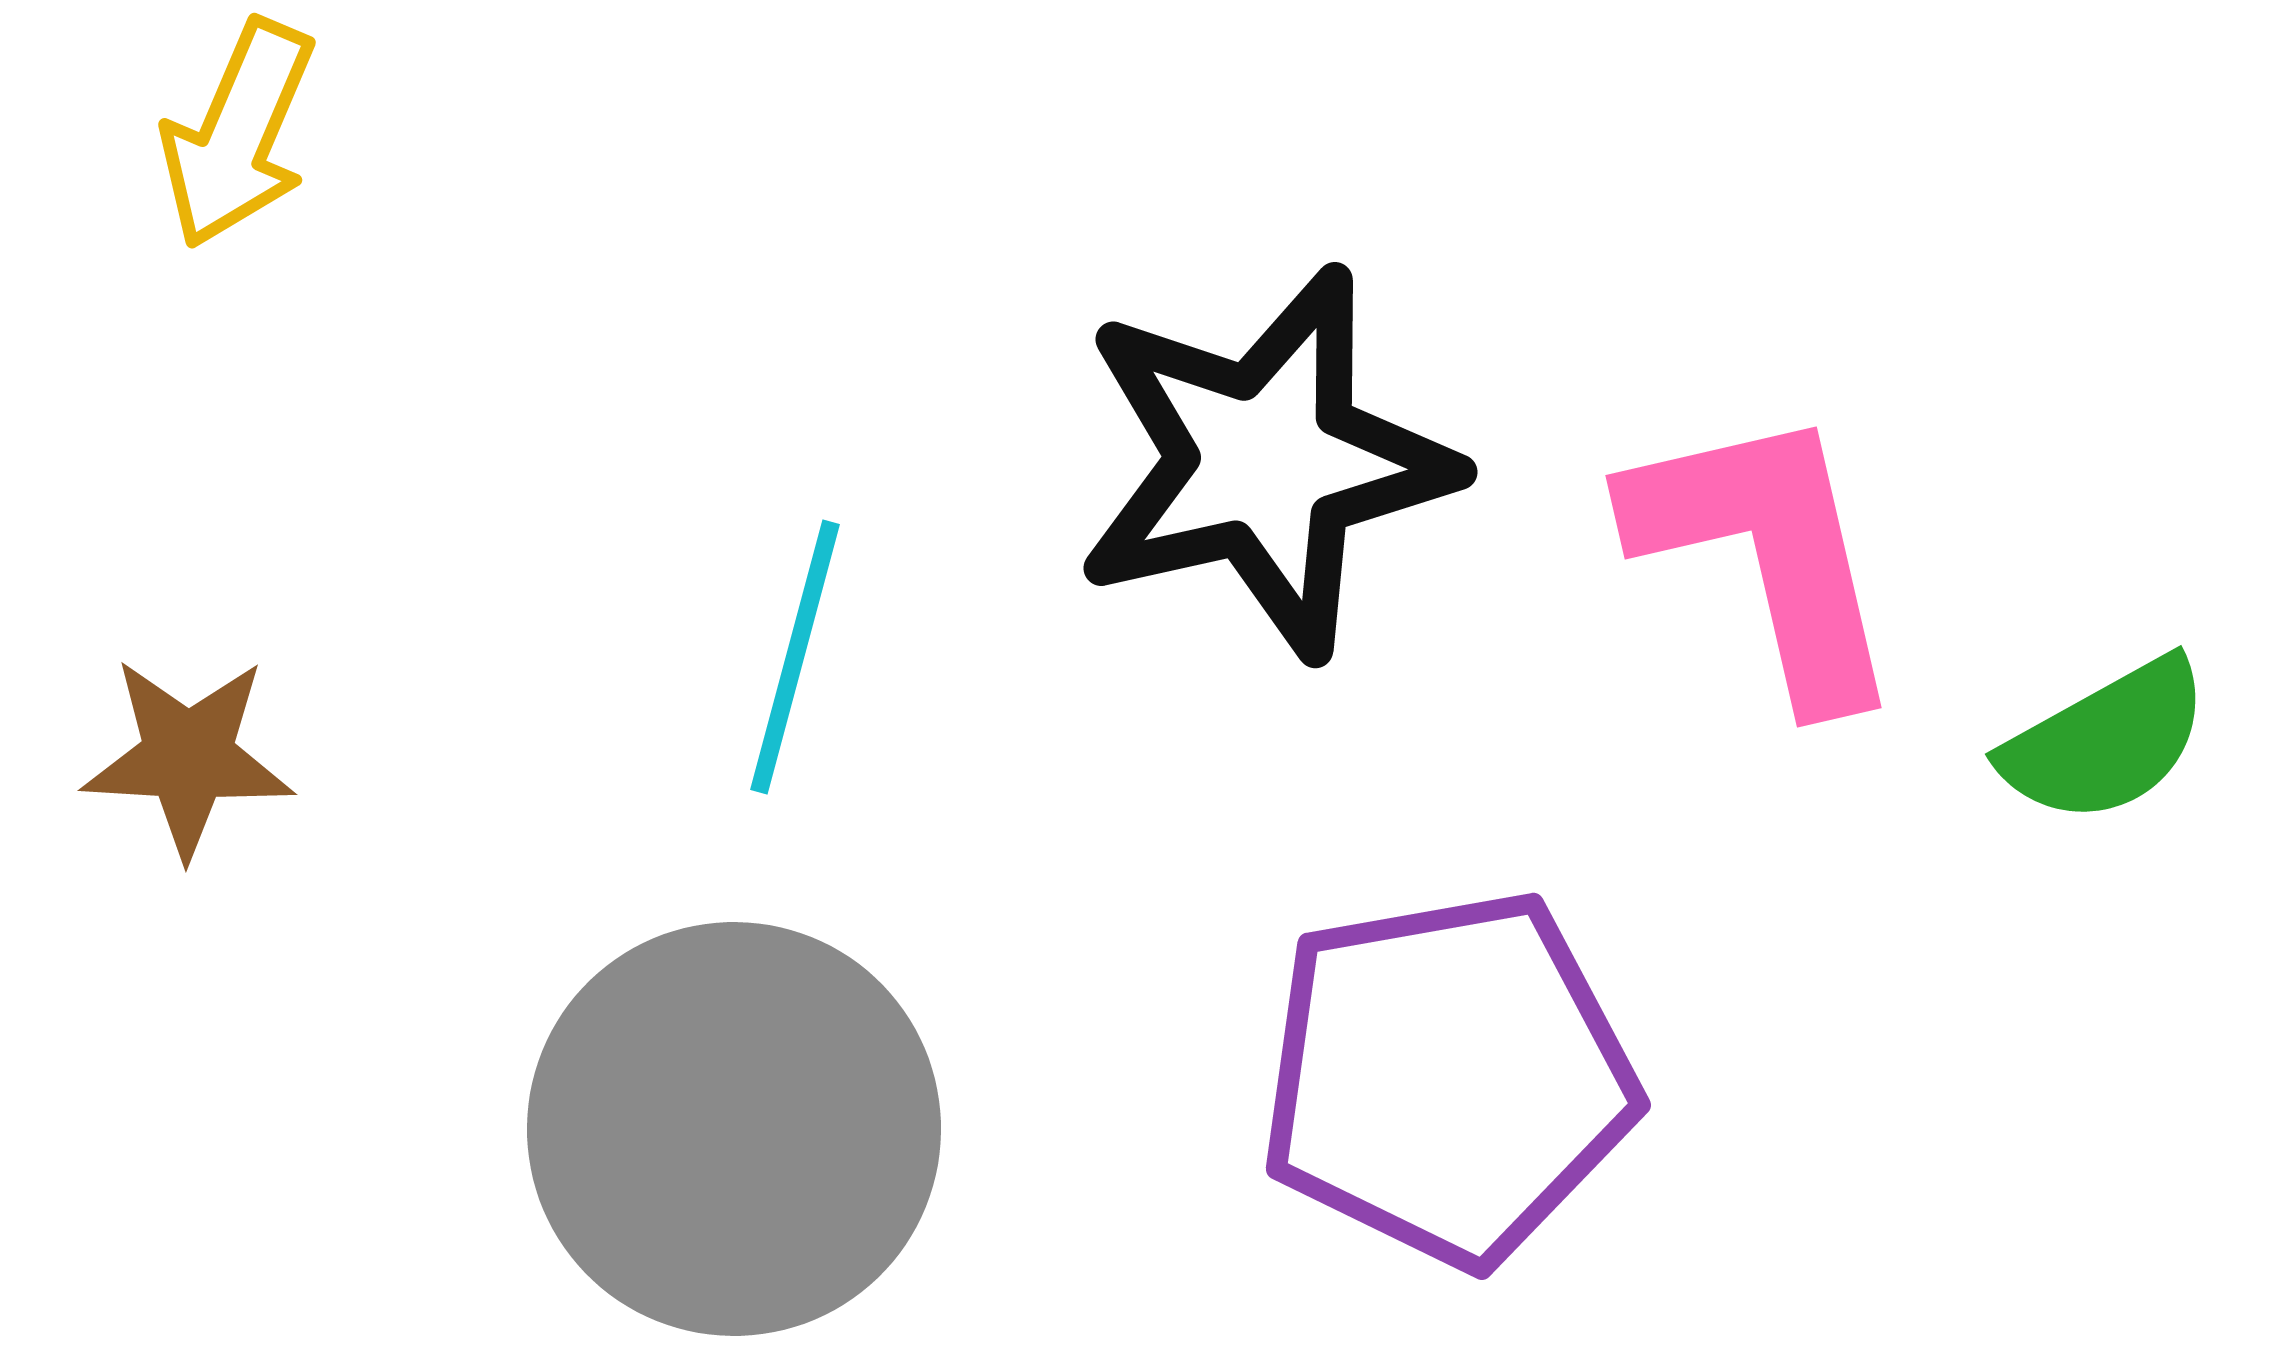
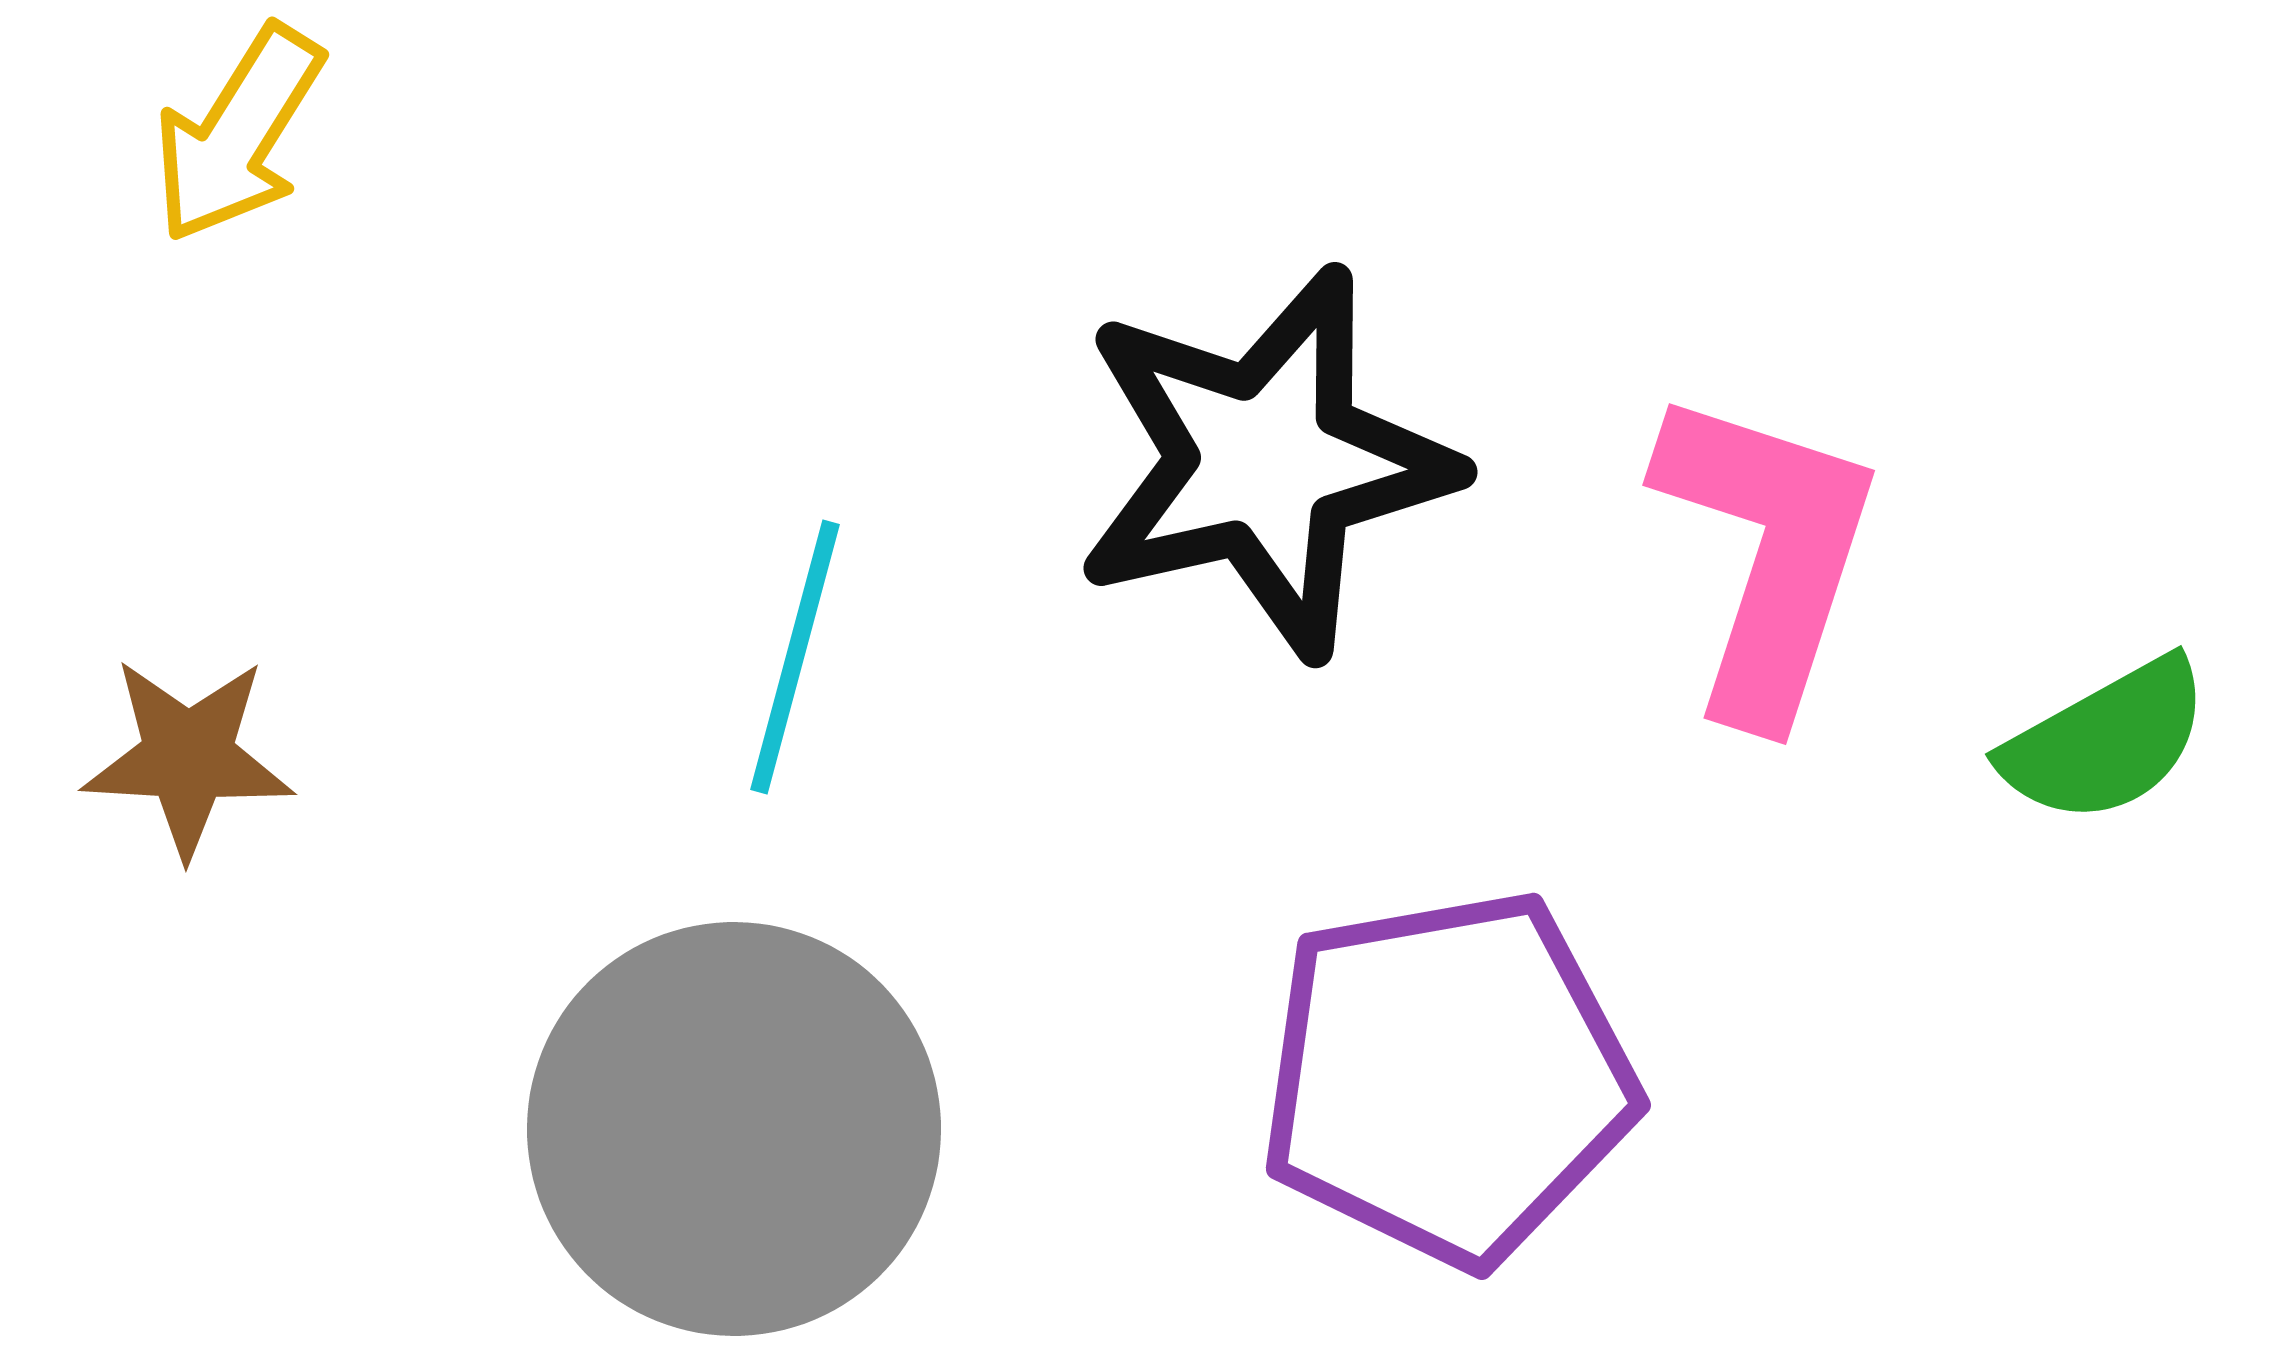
yellow arrow: rotated 9 degrees clockwise
pink L-shape: rotated 31 degrees clockwise
